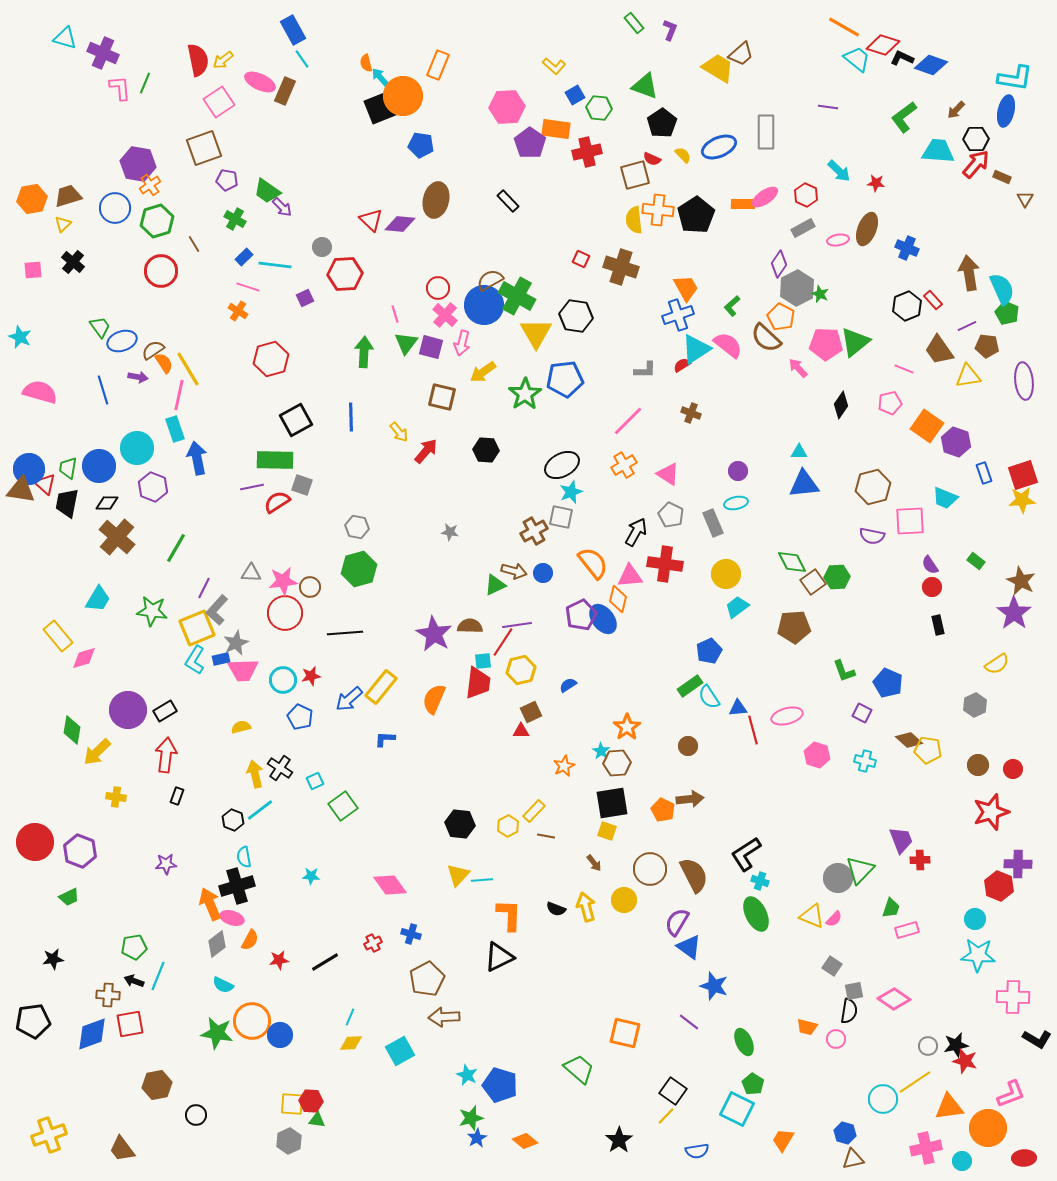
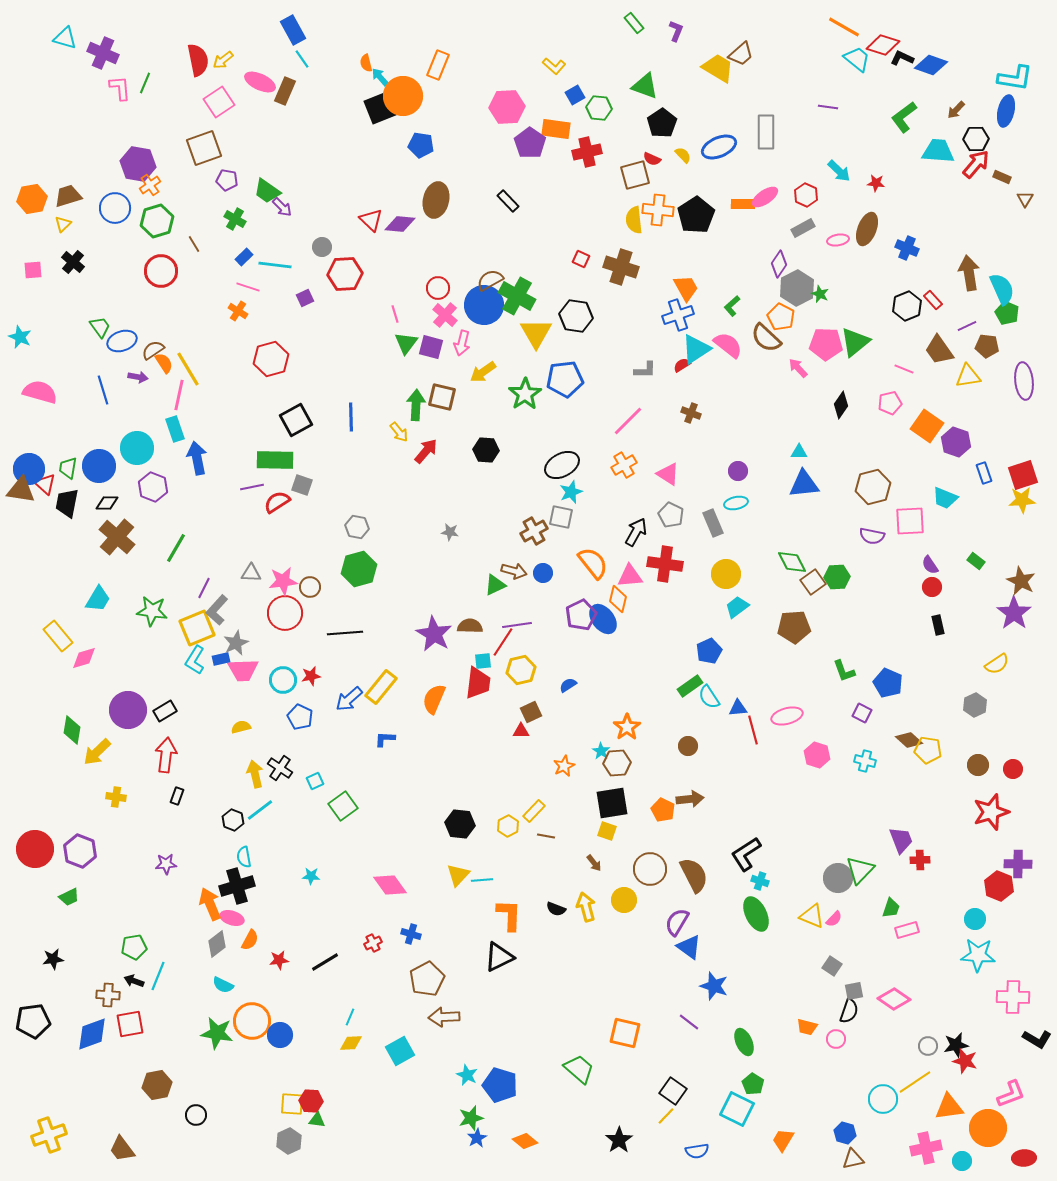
purple L-shape at (670, 30): moved 6 px right, 1 px down
green arrow at (364, 352): moved 52 px right, 53 px down
red circle at (35, 842): moved 7 px down
black semicircle at (849, 1011): rotated 10 degrees clockwise
